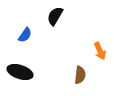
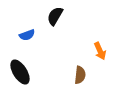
blue semicircle: moved 2 px right; rotated 35 degrees clockwise
black ellipse: rotated 40 degrees clockwise
